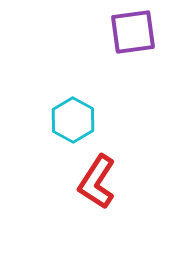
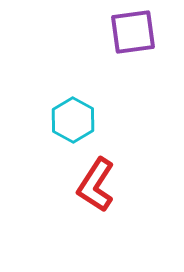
red L-shape: moved 1 px left, 3 px down
